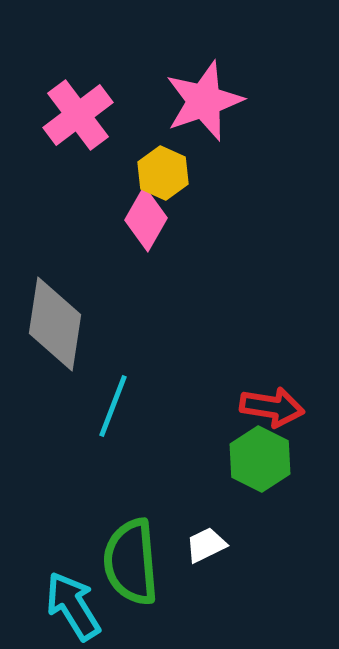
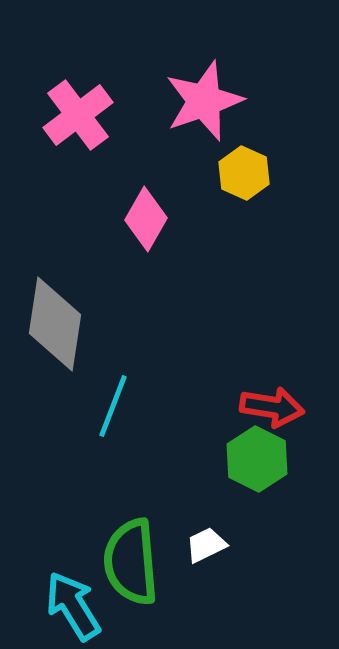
yellow hexagon: moved 81 px right
green hexagon: moved 3 px left
